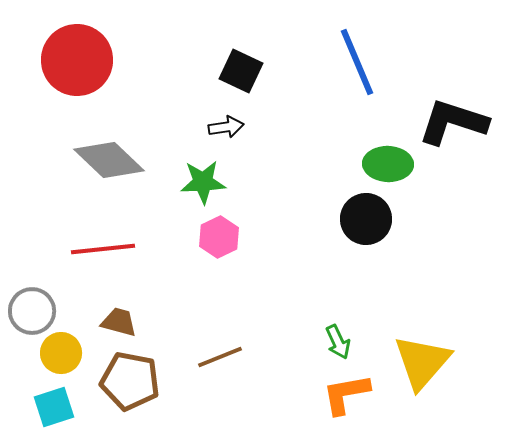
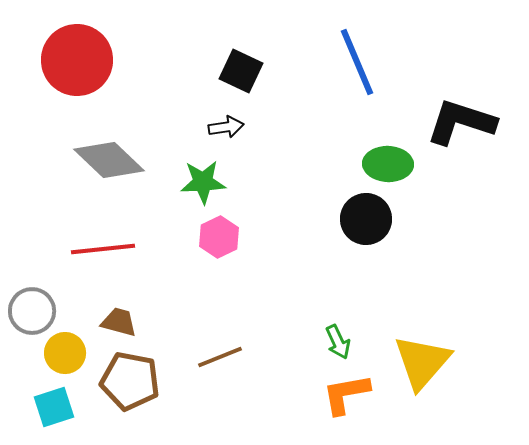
black L-shape: moved 8 px right
yellow circle: moved 4 px right
